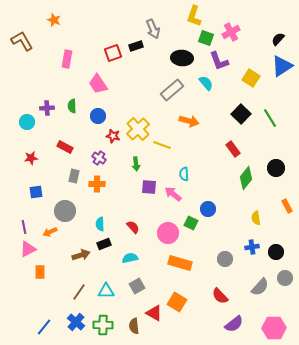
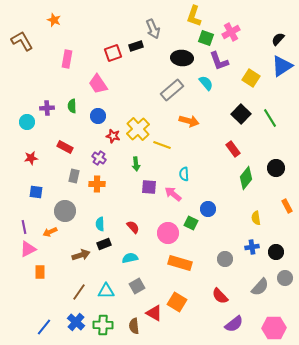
blue square at (36, 192): rotated 16 degrees clockwise
